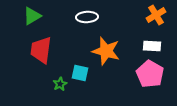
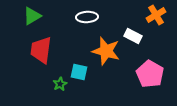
white rectangle: moved 19 px left, 10 px up; rotated 24 degrees clockwise
cyan square: moved 1 px left, 1 px up
